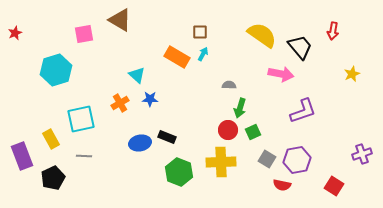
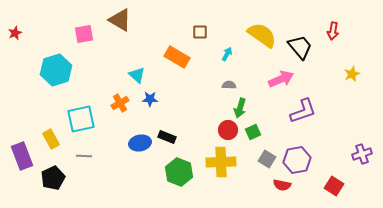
cyan arrow: moved 24 px right
pink arrow: moved 5 px down; rotated 35 degrees counterclockwise
